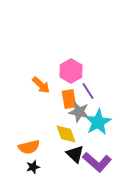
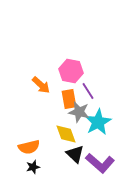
pink hexagon: rotated 20 degrees counterclockwise
purple L-shape: moved 3 px right, 1 px down
